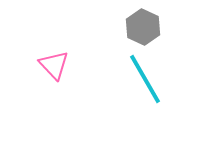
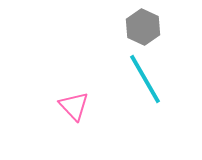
pink triangle: moved 20 px right, 41 px down
